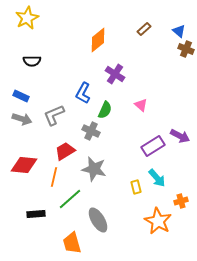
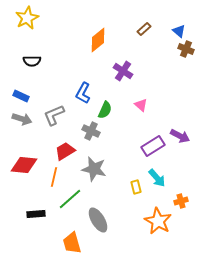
purple cross: moved 8 px right, 3 px up
